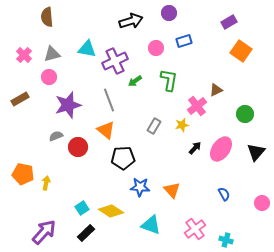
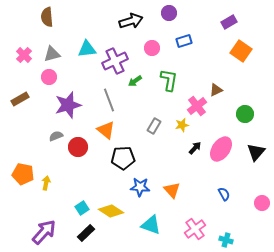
pink circle at (156, 48): moved 4 px left
cyan triangle at (87, 49): rotated 18 degrees counterclockwise
